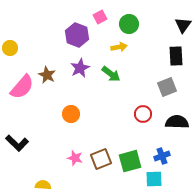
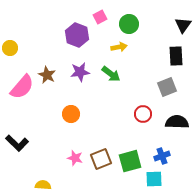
purple star: moved 4 px down; rotated 18 degrees clockwise
